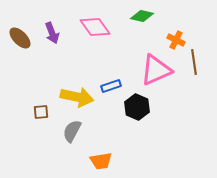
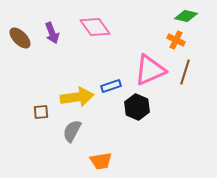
green diamond: moved 44 px right
brown line: moved 9 px left, 10 px down; rotated 25 degrees clockwise
pink triangle: moved 6 px left
yellow arrow: rotated 20 degrees counterclockwise
